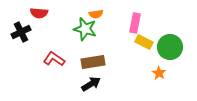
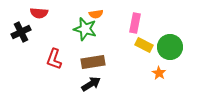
yellow rectangle: moved 3 px down
red L-shape: rotated 105 degrees counterclockwise
